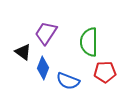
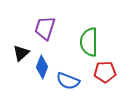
purple trapezoid: moved 1 px left, 5 px up; rotated 15 degrees counterclockwise
black triangle: moved 2 px left, 1 px down; rotated 42 degrees clockwise
blue diamond: moved 1 px left, 1 px up
